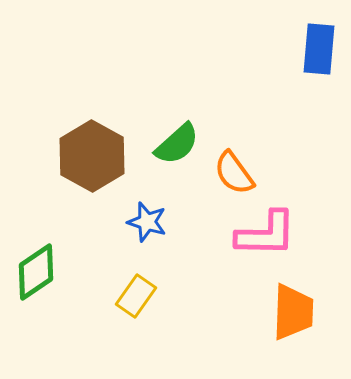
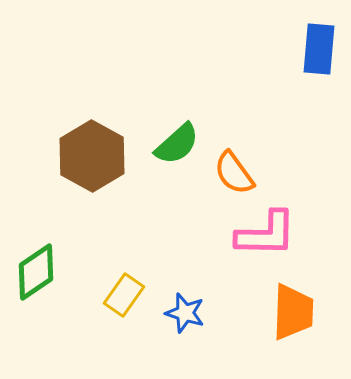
blue star: moved 38 px right, 91 px down
yellow rectangle: moved 12 px left, 1 px up
